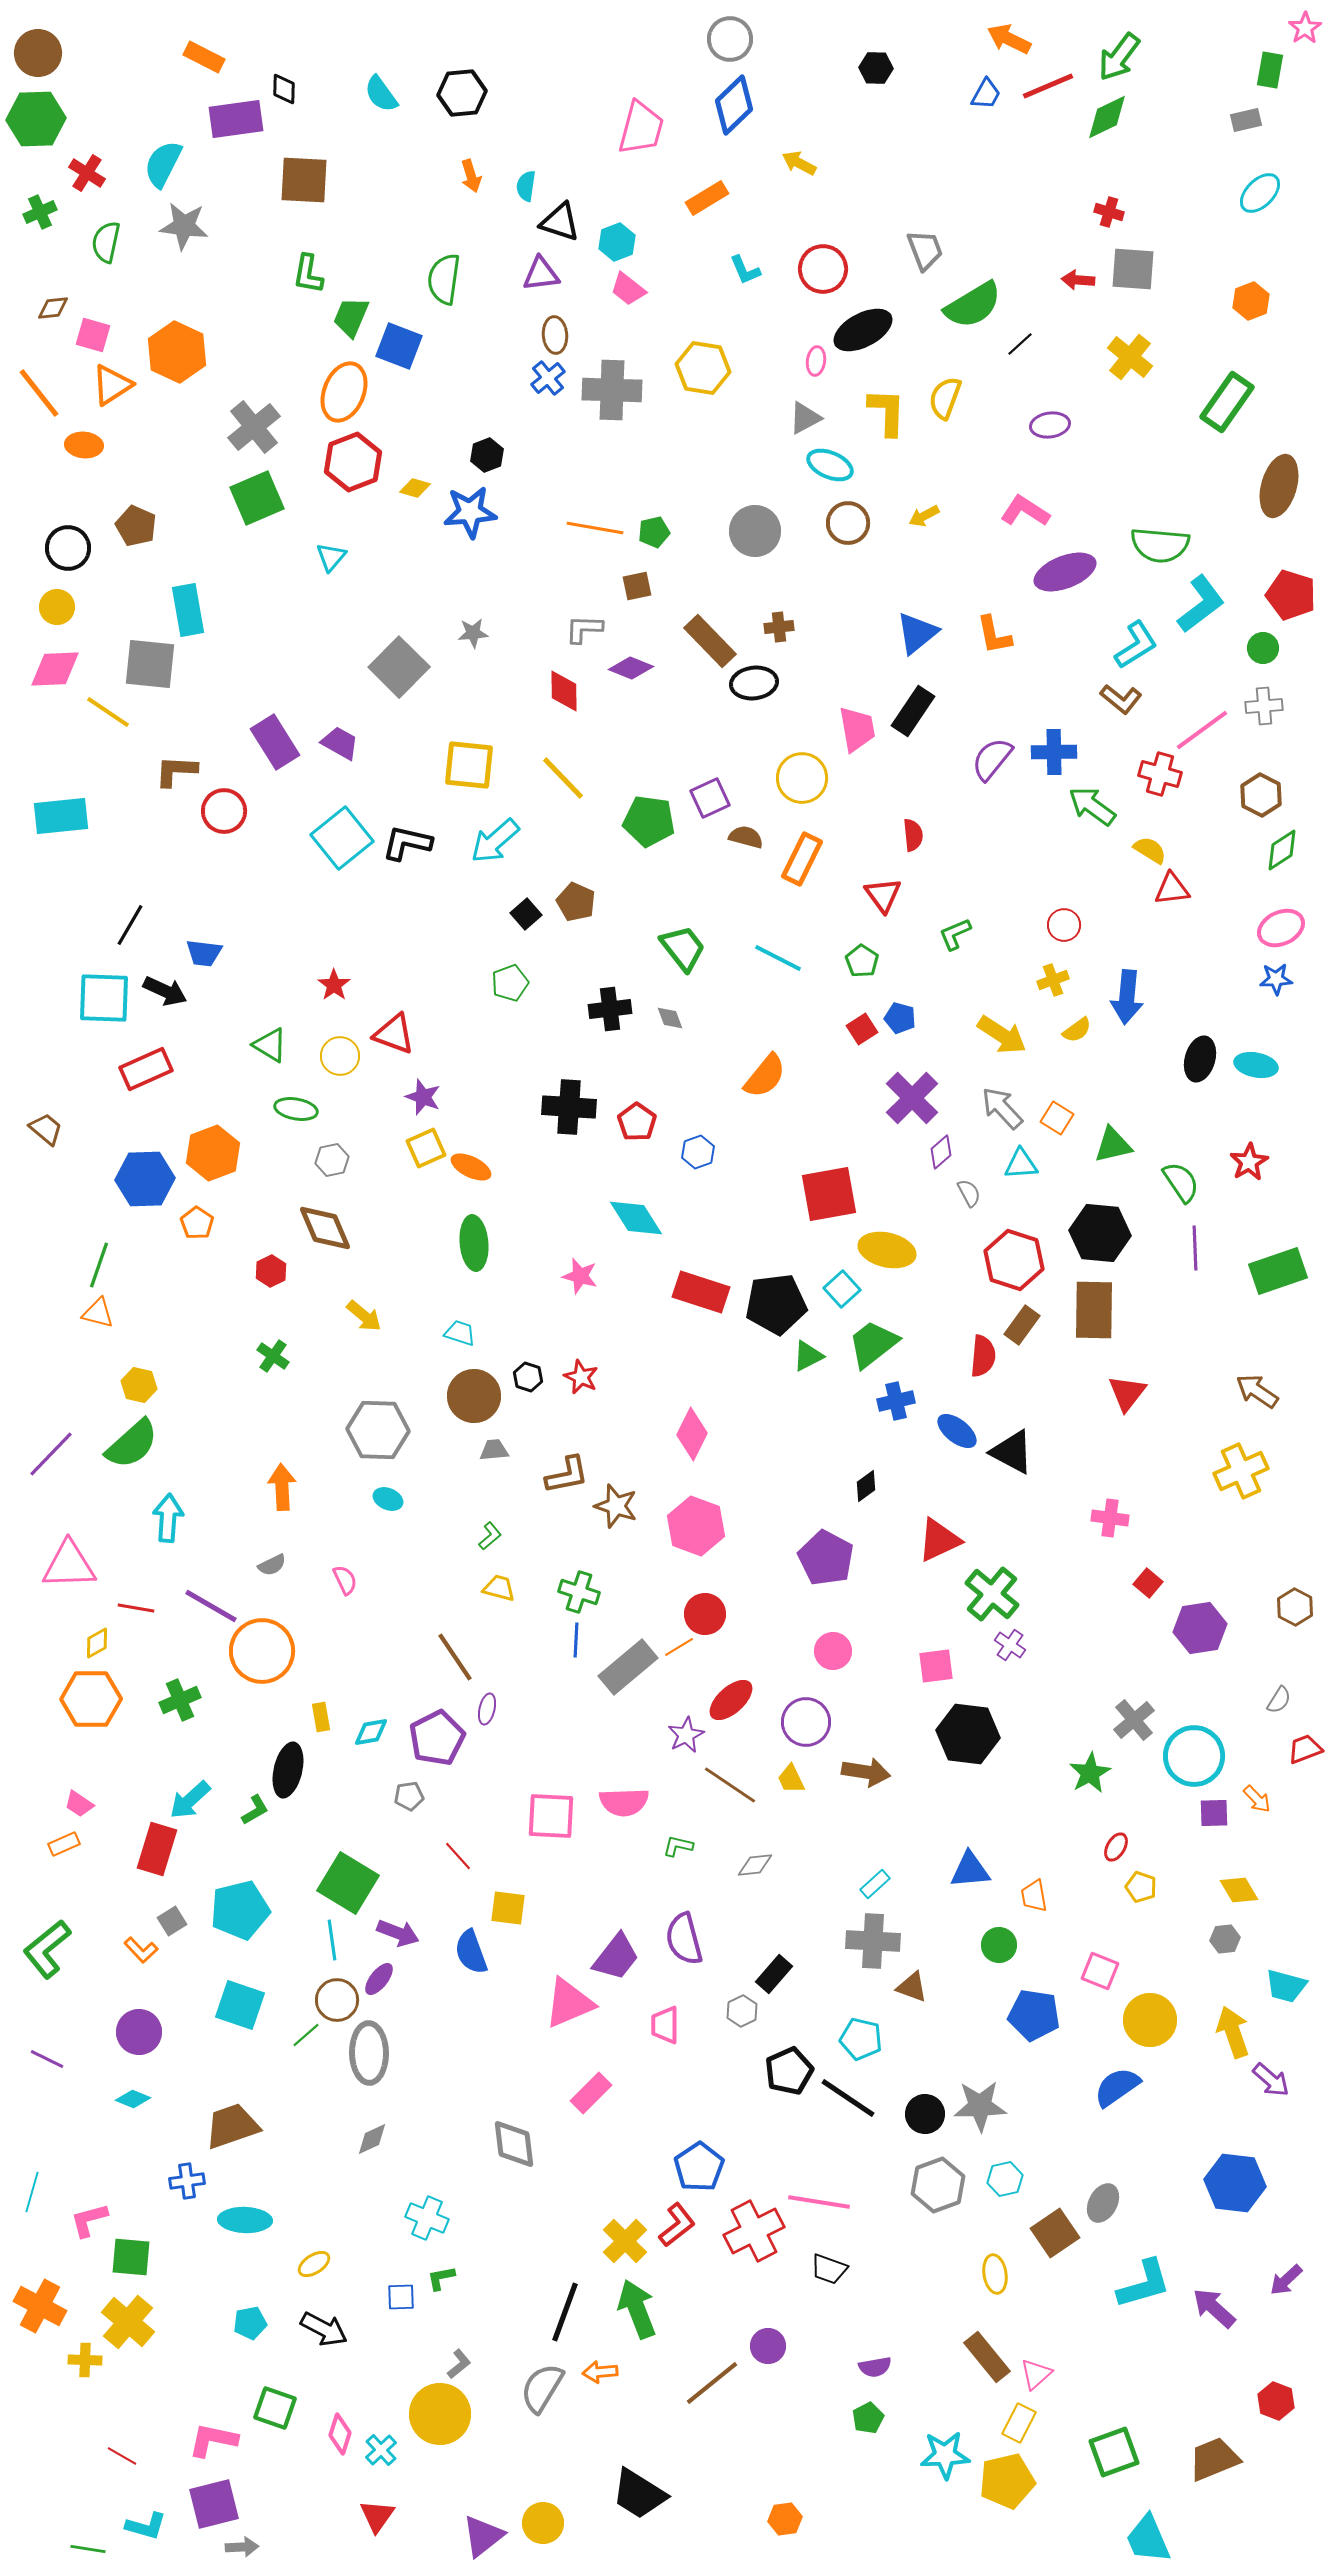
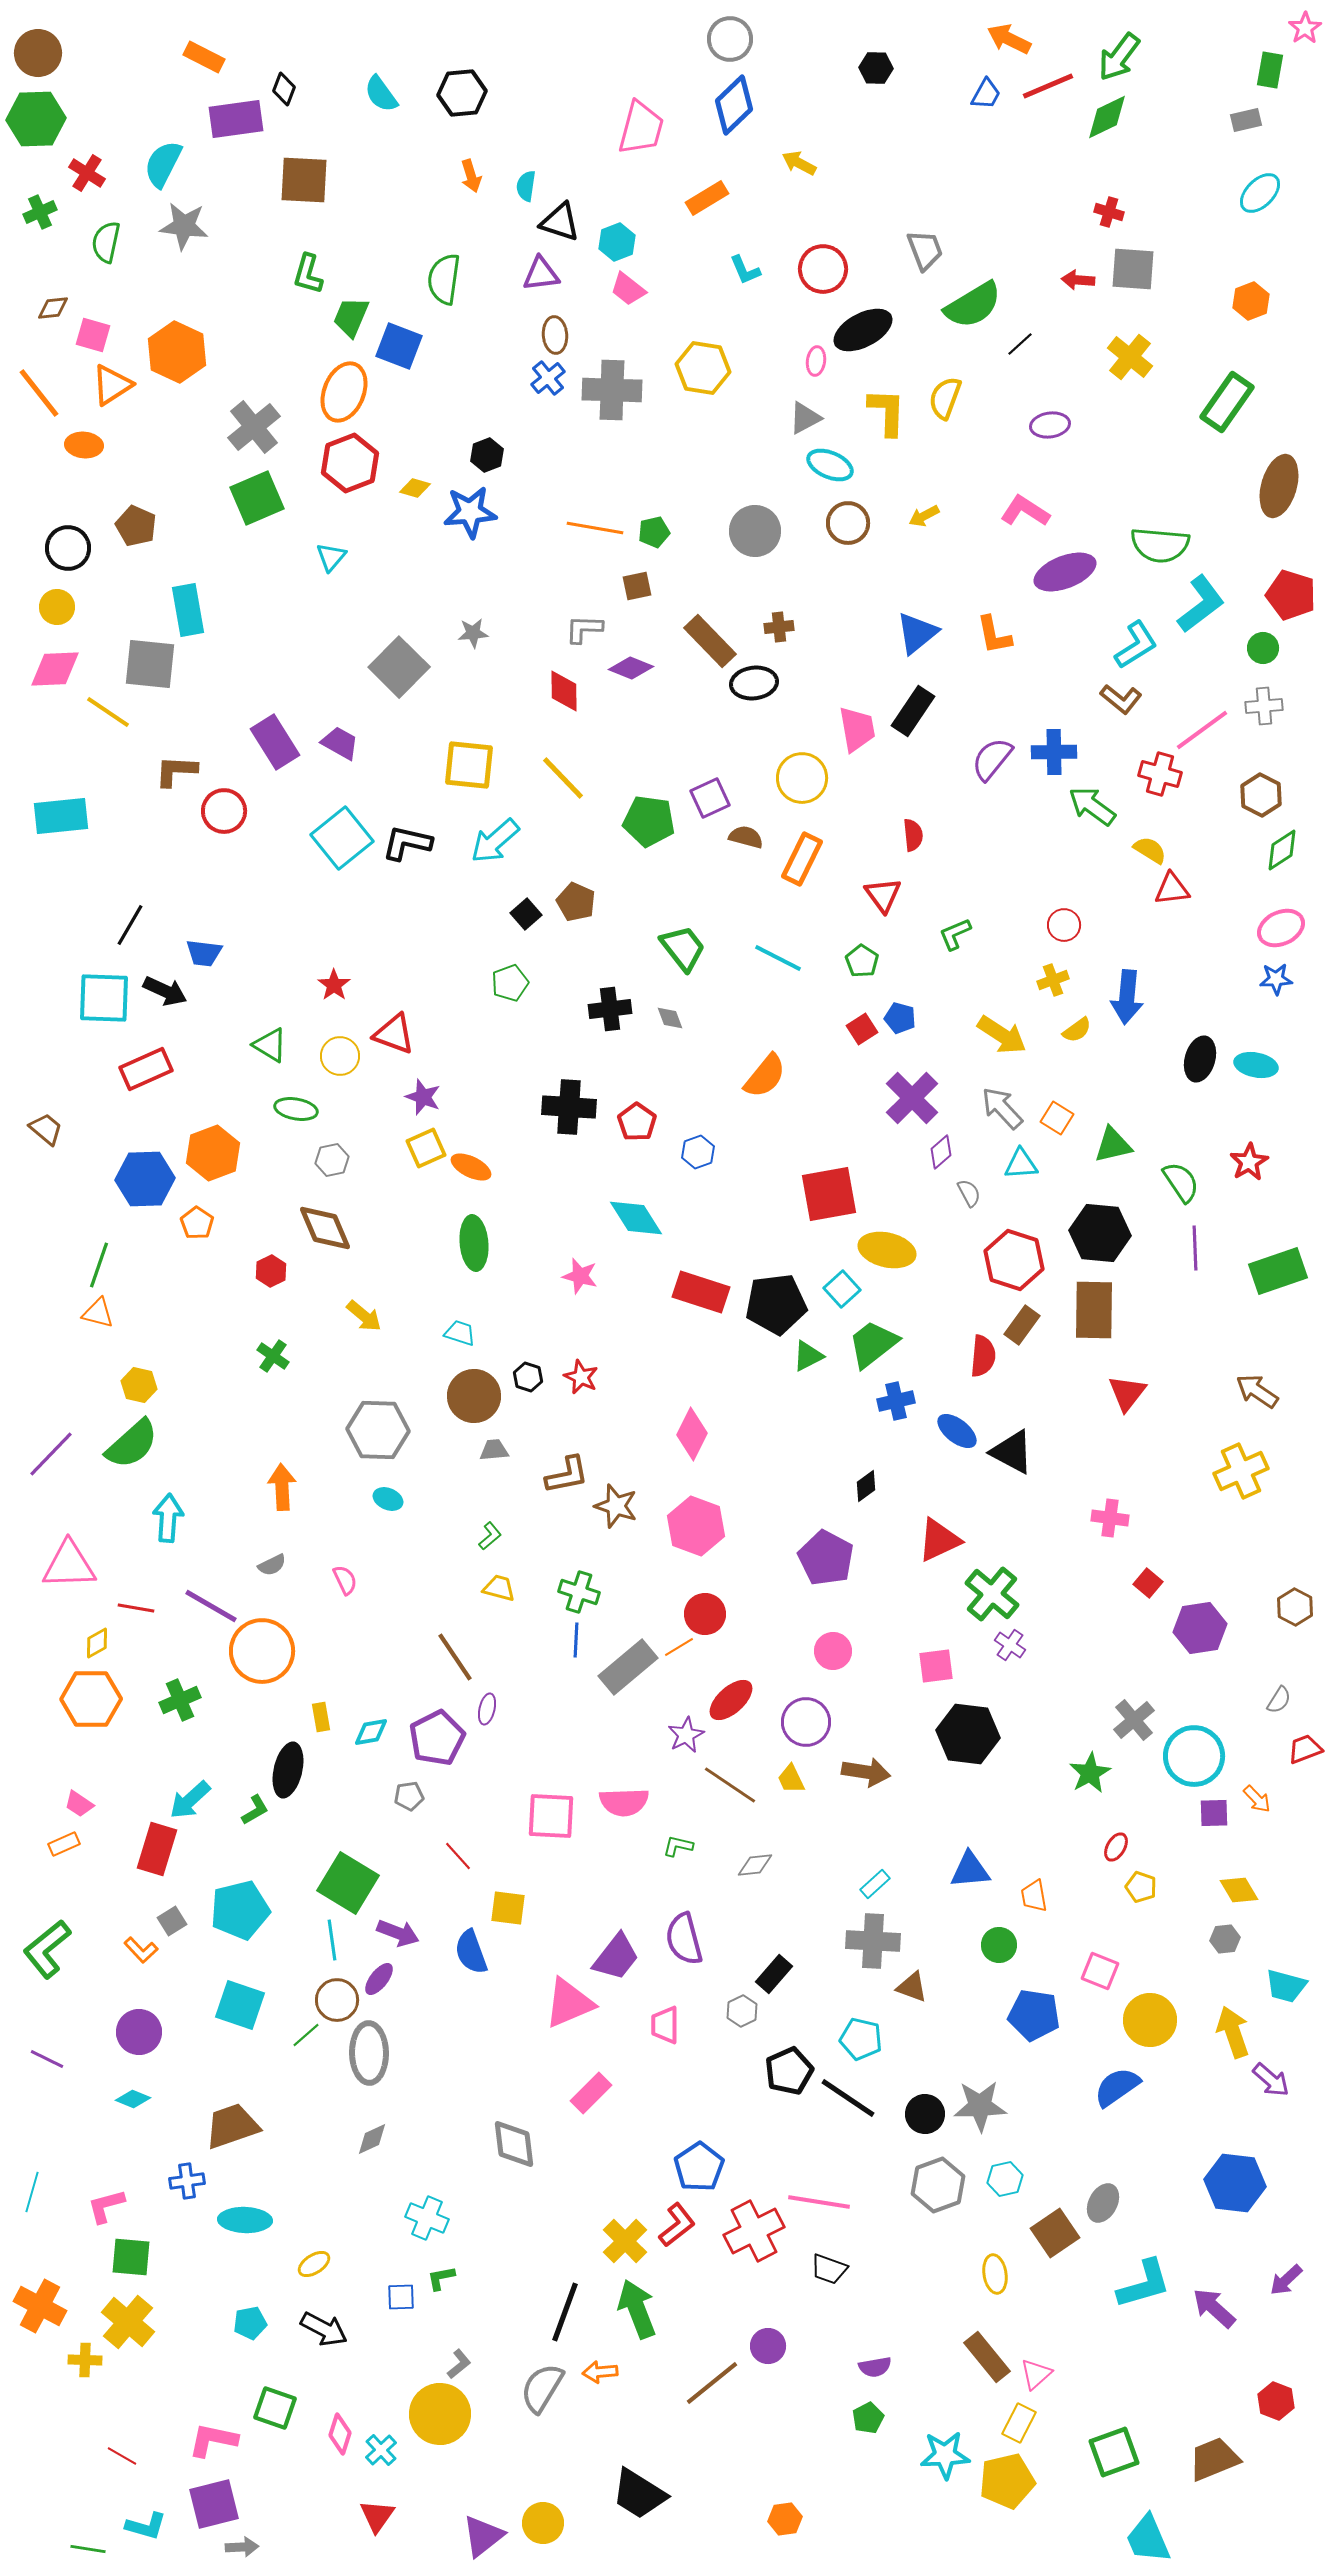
black diamond at (284, 89): rotated 20 degrees clockwise
green L-shape at (308, 274): rotated 6 degrees clockwise
red hexagon at (353, 462): moved 3 px left, 1 px down
pink L-shape at (89, 2220): moved 17 px right, 14 px up
